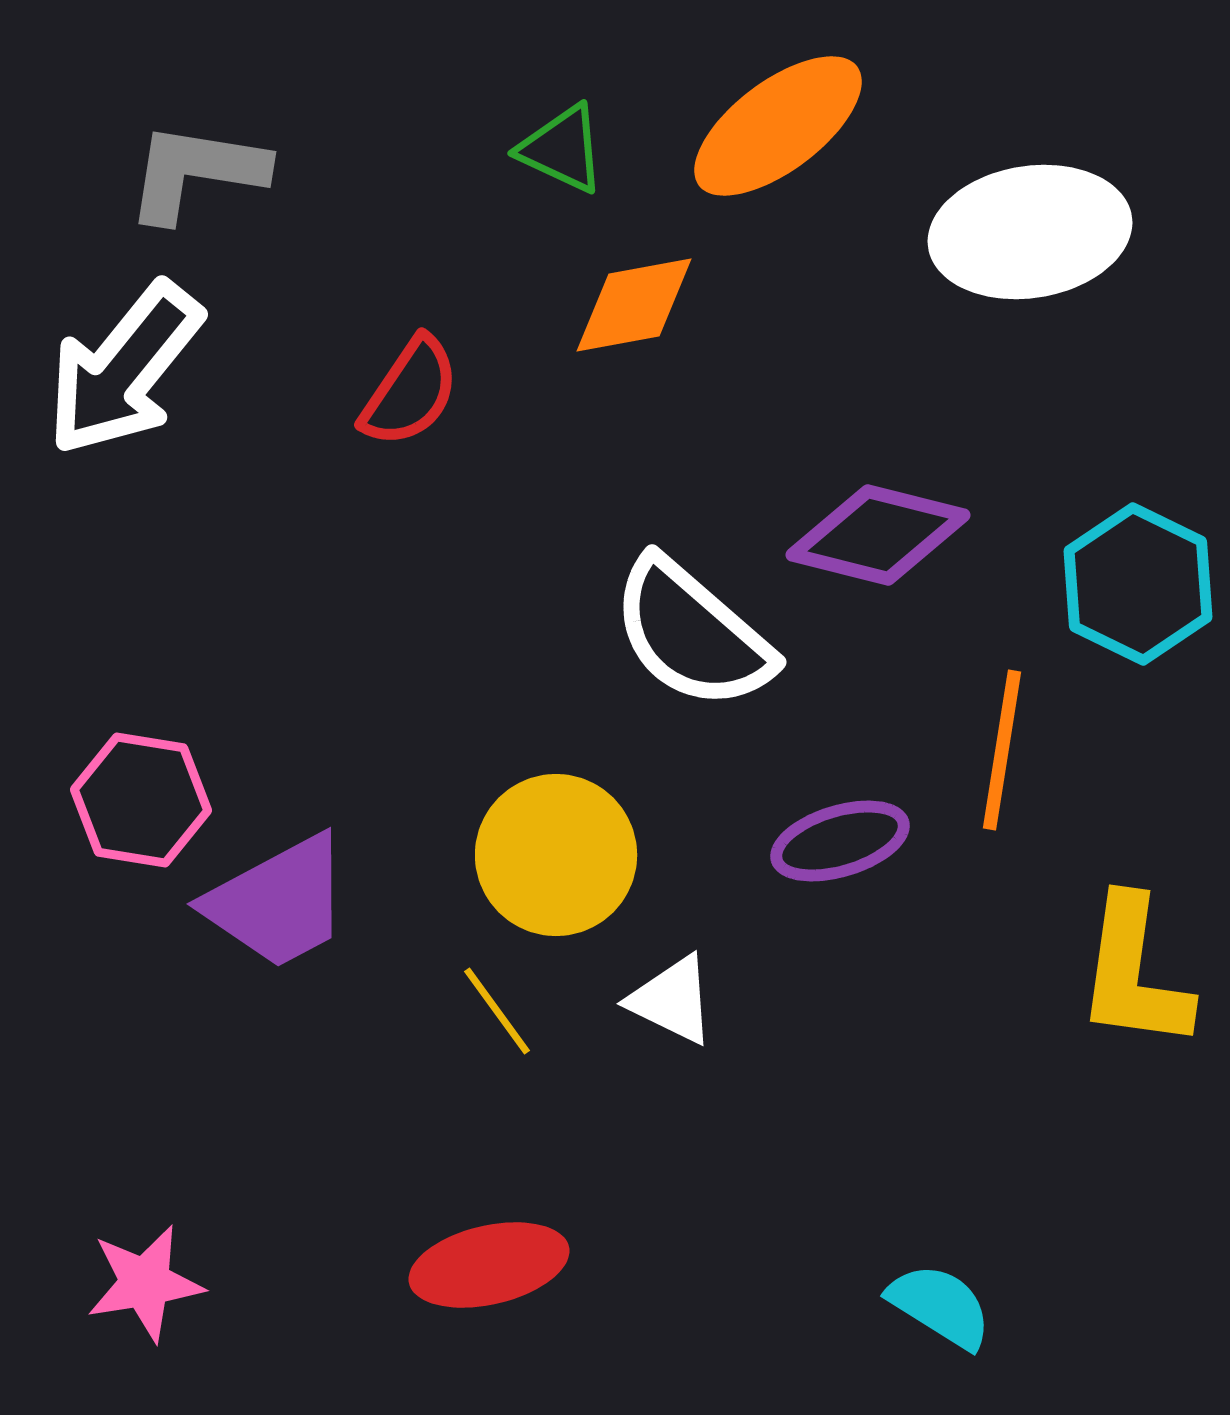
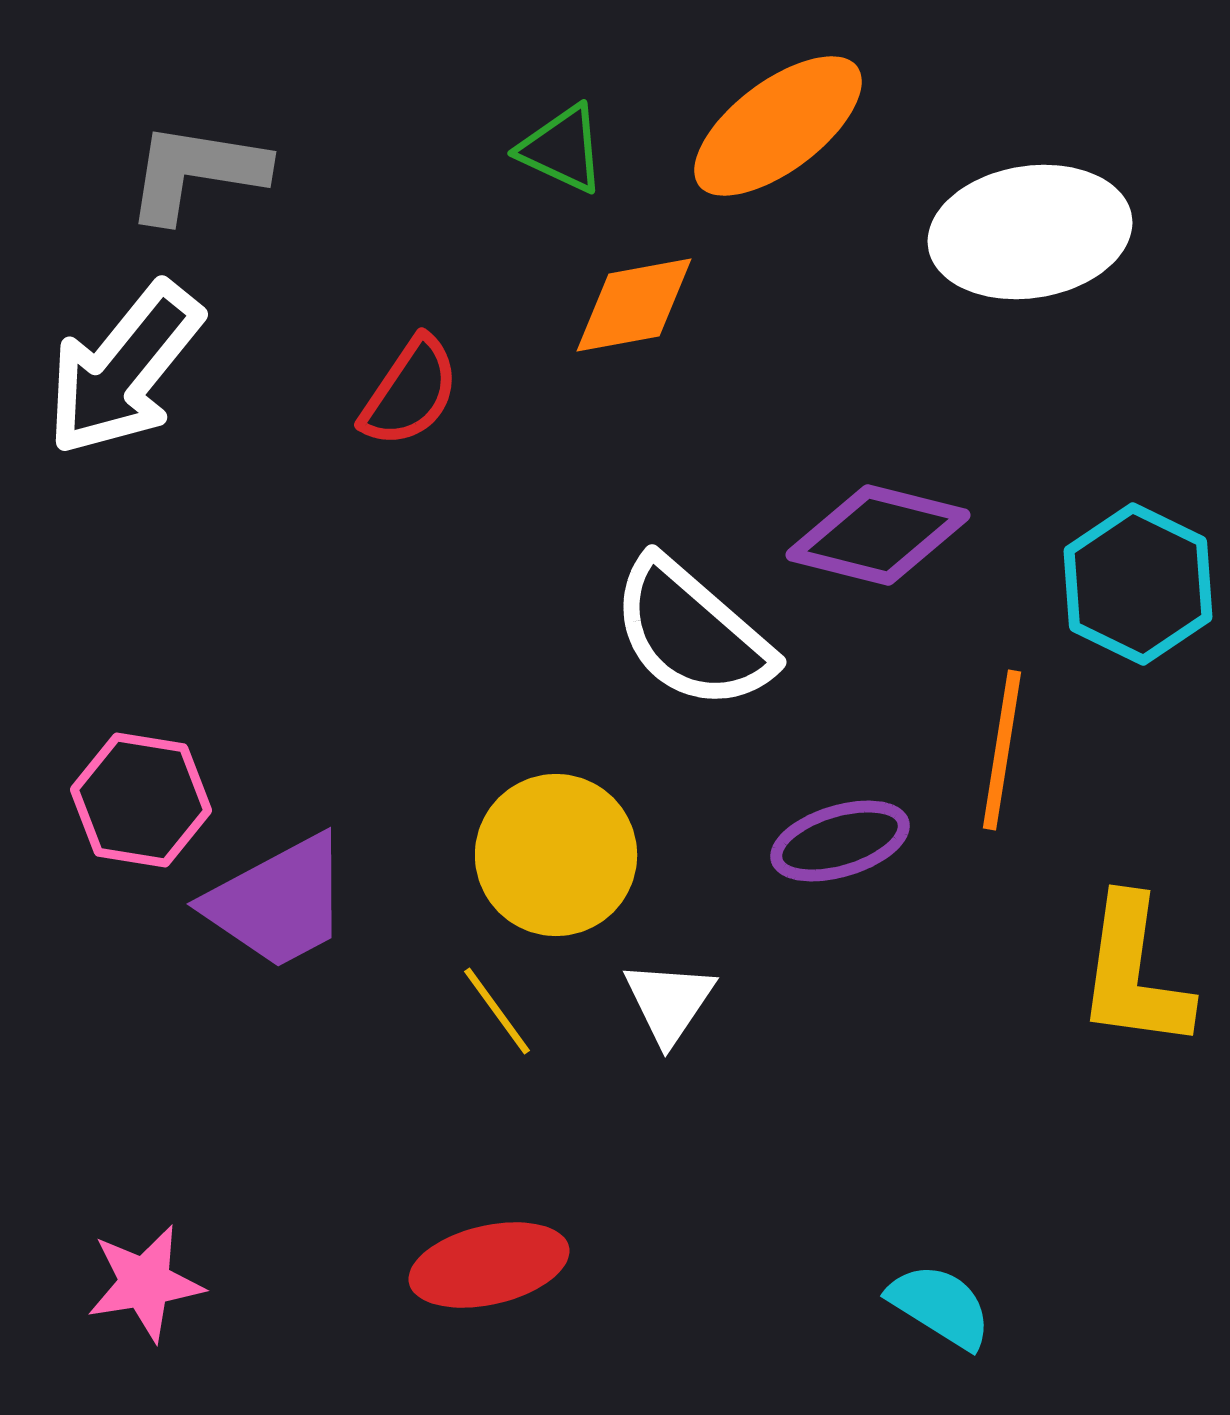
white triangle: moved 3 px left, 2 px down; rotated 38 degrees clockwise
